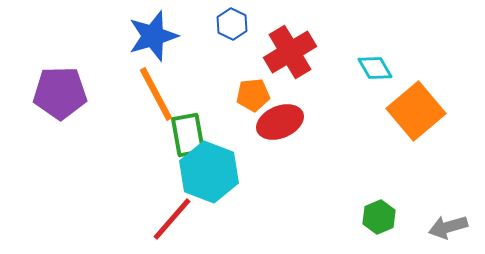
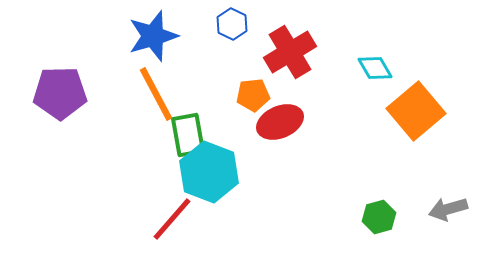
green hexagon: rotated 8 degrees clockwise
gray arrow: moved 18 px up
